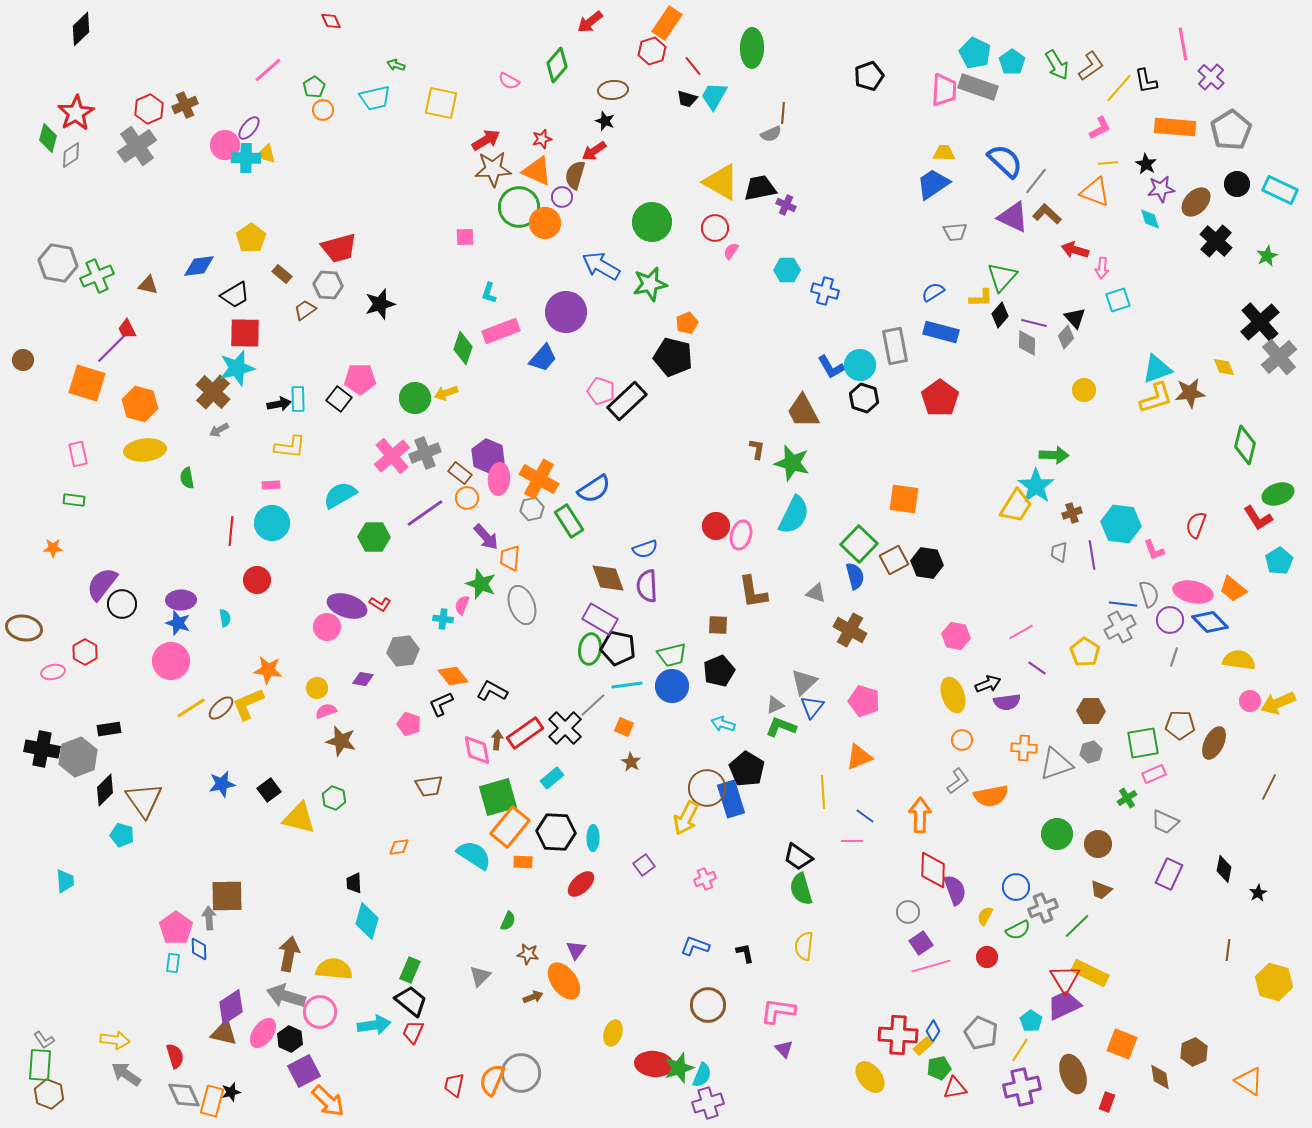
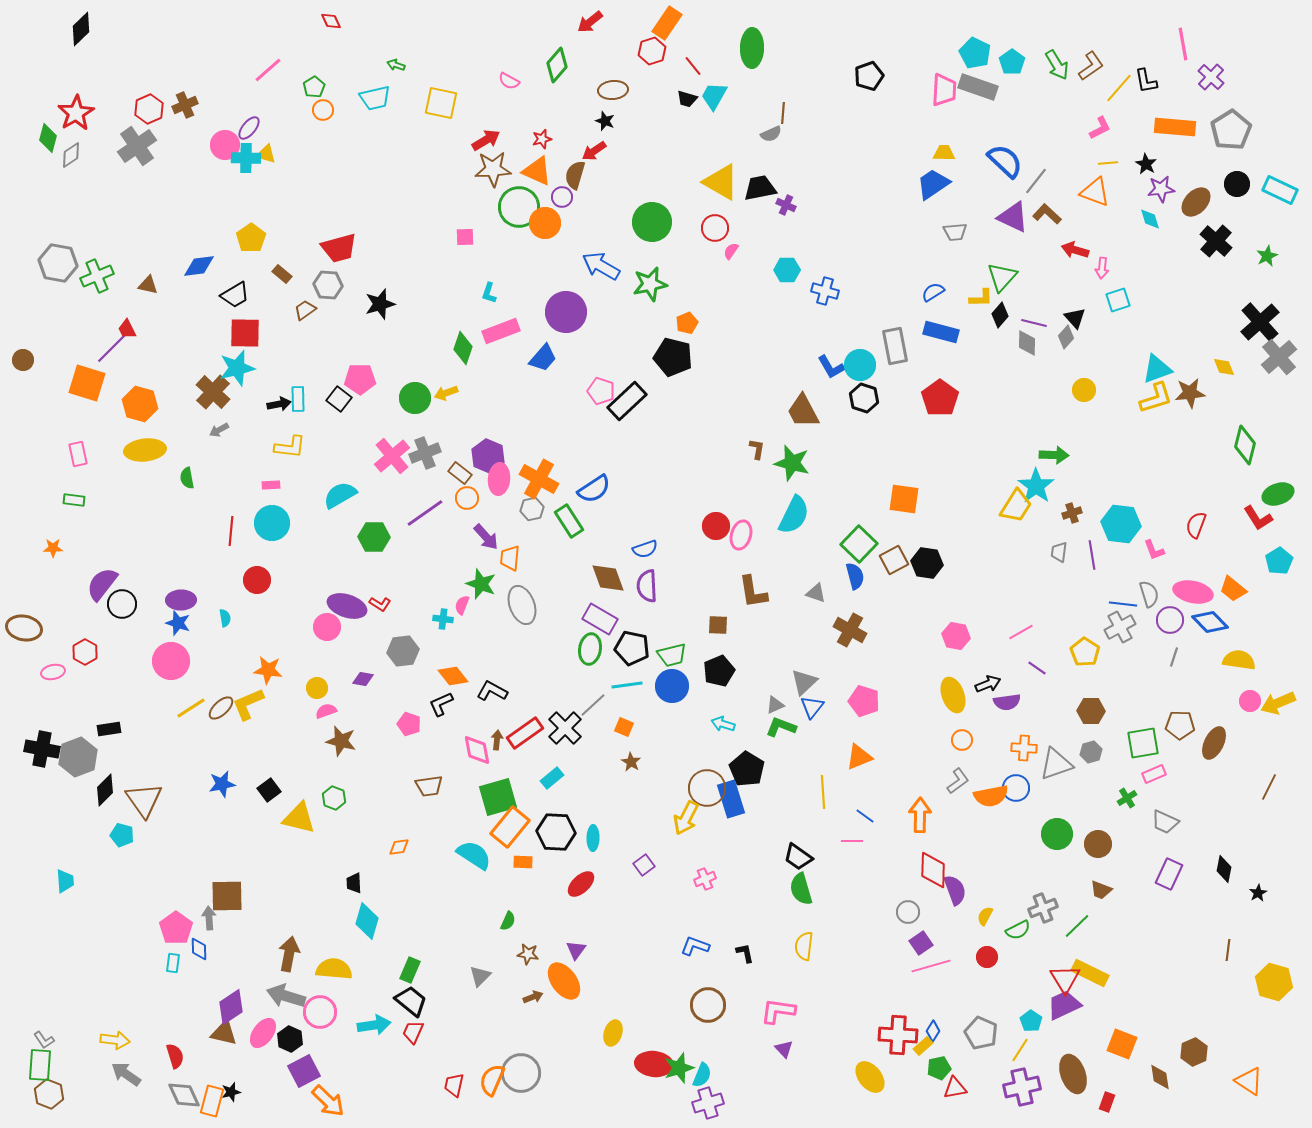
black pentagon at (618, 648): moved 14 px right
blue circle at (1016, 887): moved 99 px up
